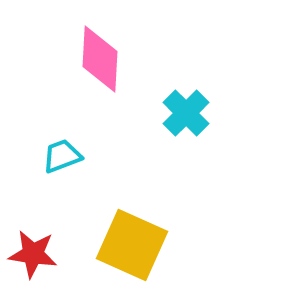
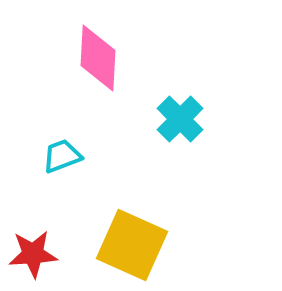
pink diamond: moved 2 px left, 1 px up
cyan cross: moved 6 px left, 6 px down
red star: rotated 12 degrees counterclockwise
